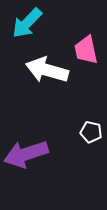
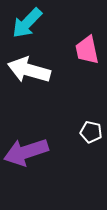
pink trapezoid: moved 1 px right
white arrow: moved 18 px left
purple arrow: moved 2 px up
